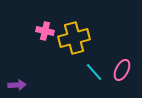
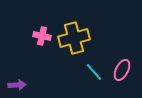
pink cross: moved 3 px left, 5 px down
